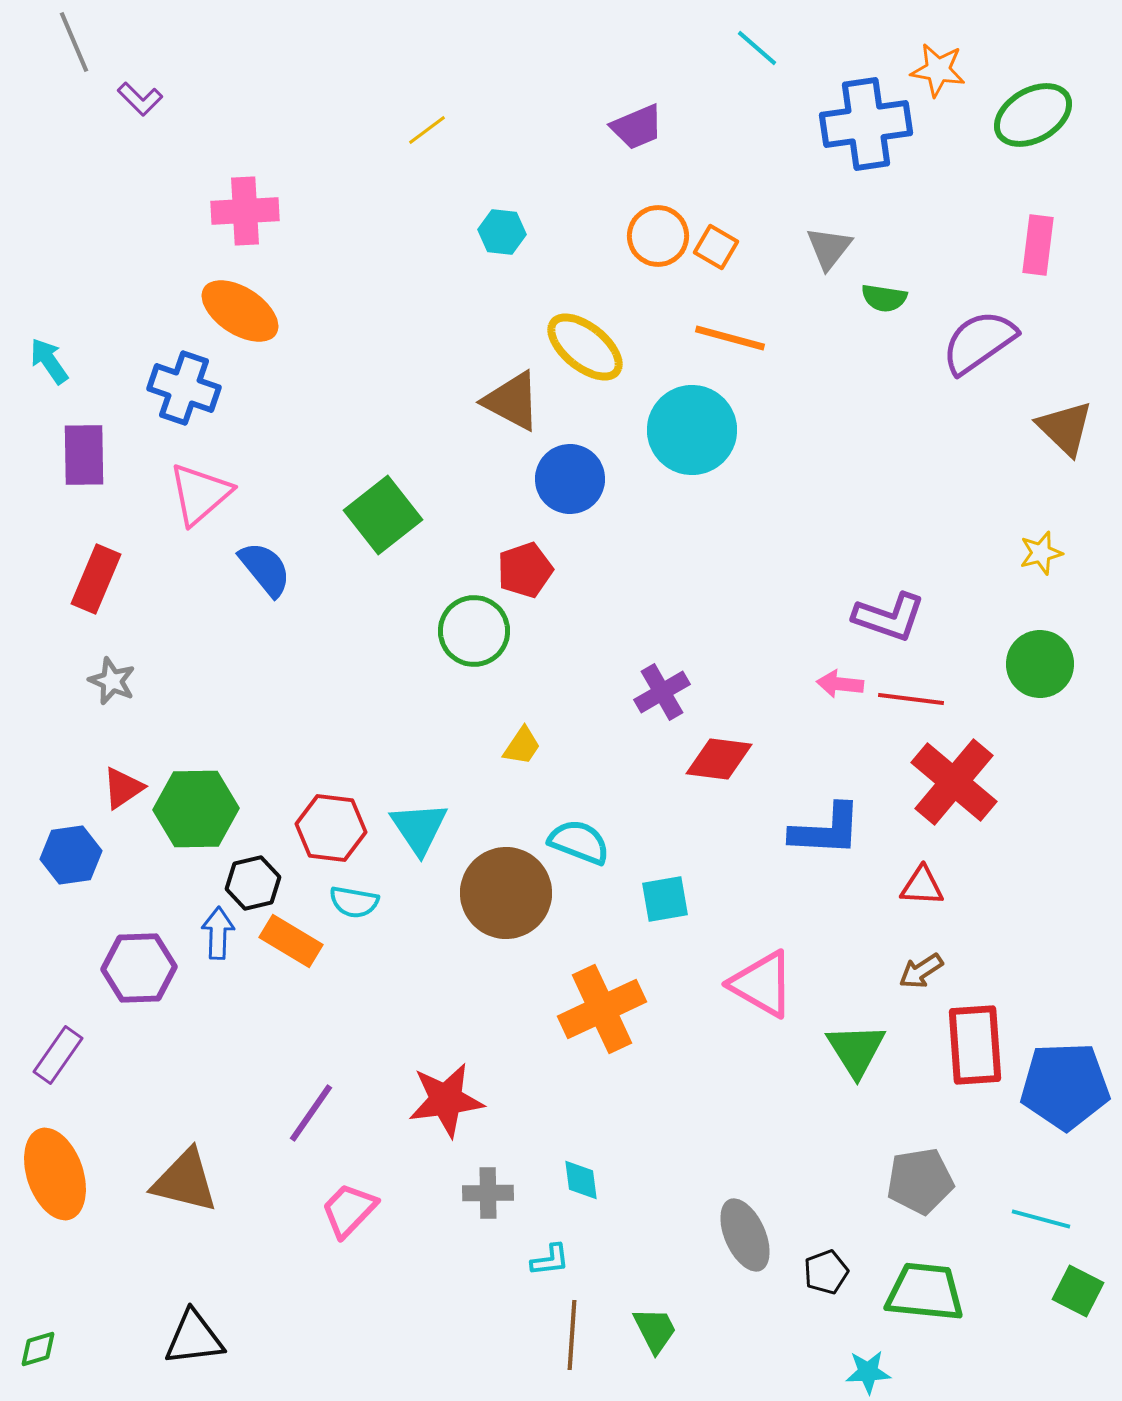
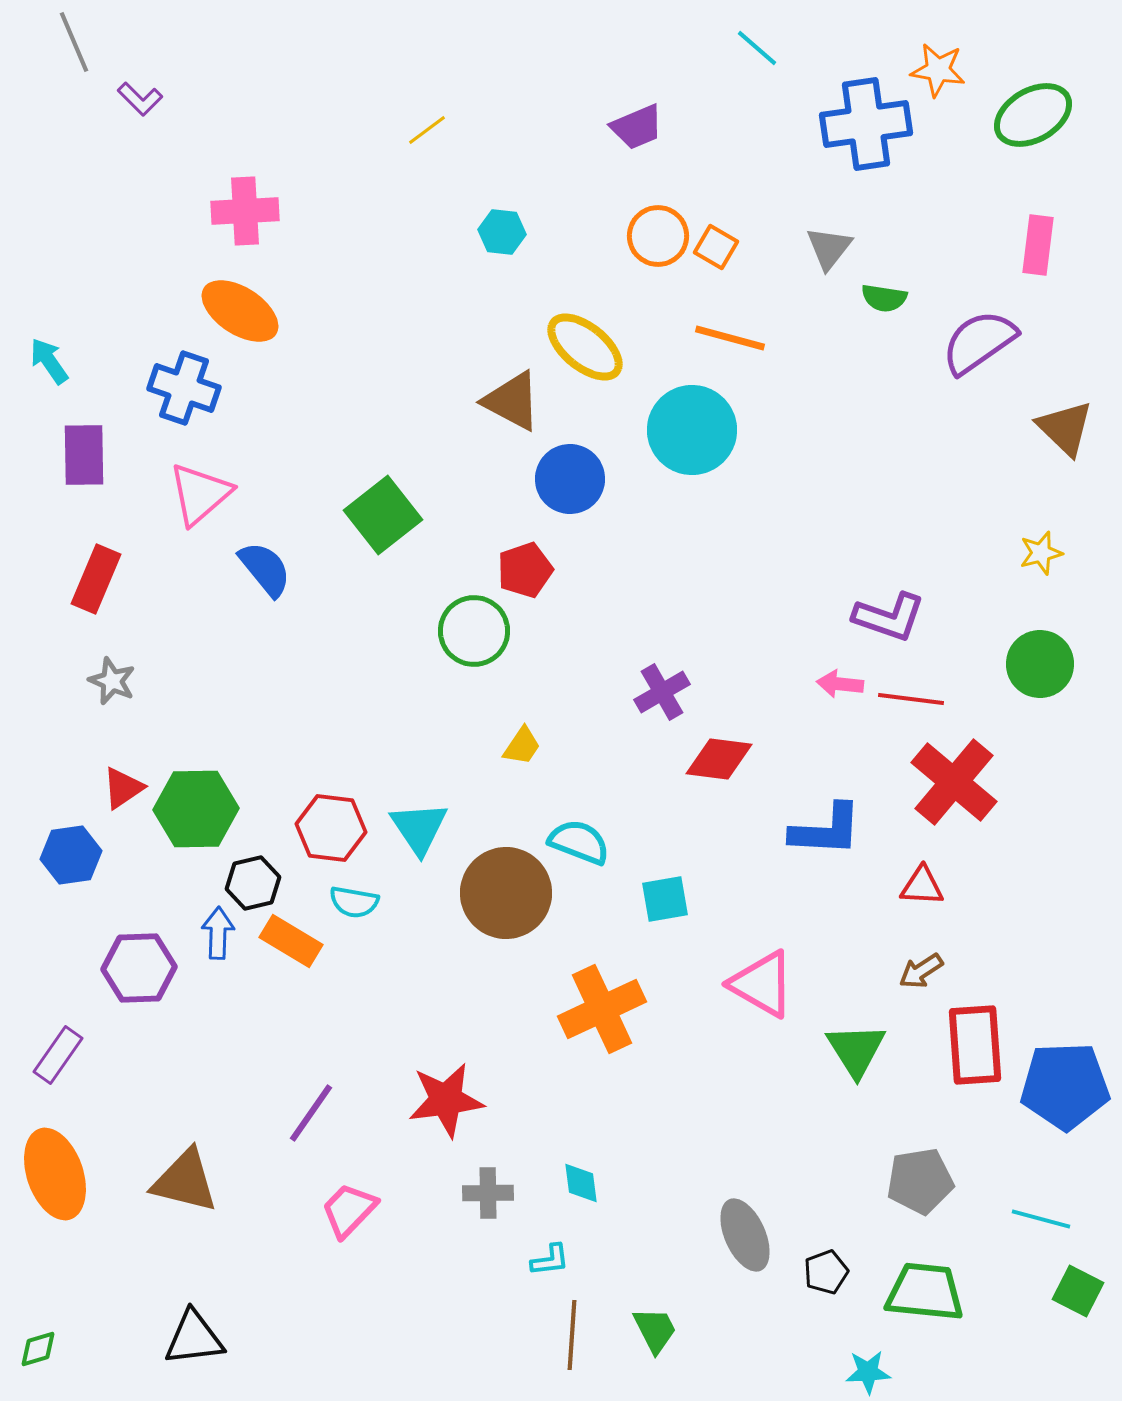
cyan diamond at (581, 1180): moved 3 px down
